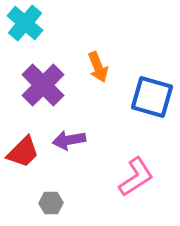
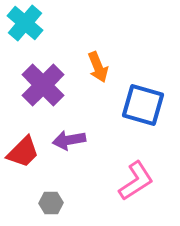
blue square: moved 9 px left, 8 px down
pink L-shape: moved 4 px down
